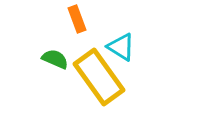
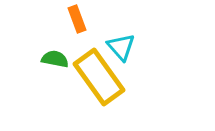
cyan triangle: rotated 16 degrees clockwise
green semicircle: rotated 12 degrees counterclockwise
